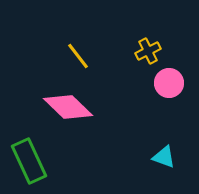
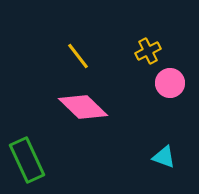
pink circle: moved 1 px right
pink diamond: moved 15 px right
green rectangle: moved 2 px left, 1 px up
